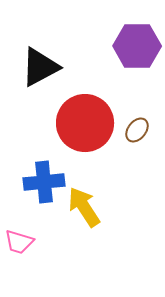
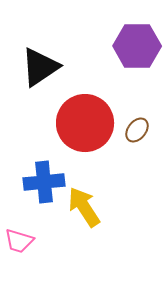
black triangle: rotated 6 degrees counterclockwise
pink trapezoid: moved 1 px up
